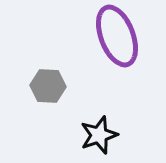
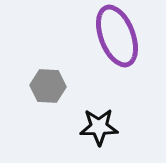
black star: moved 8 px up; rotated 18 degrees clockwise
